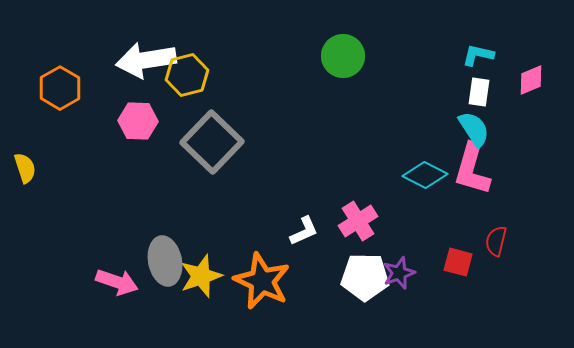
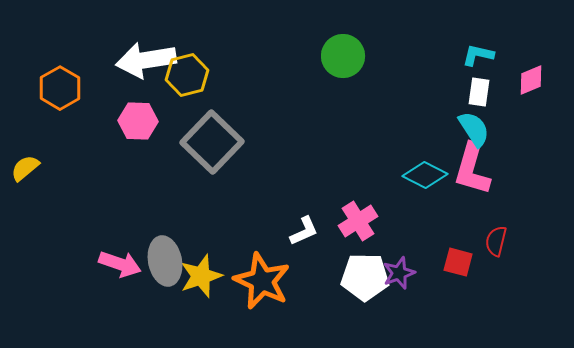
yellow semicircle: rotated 112 degrees counterclockwise
pink arrow: moved 3 px right, 18 px up
